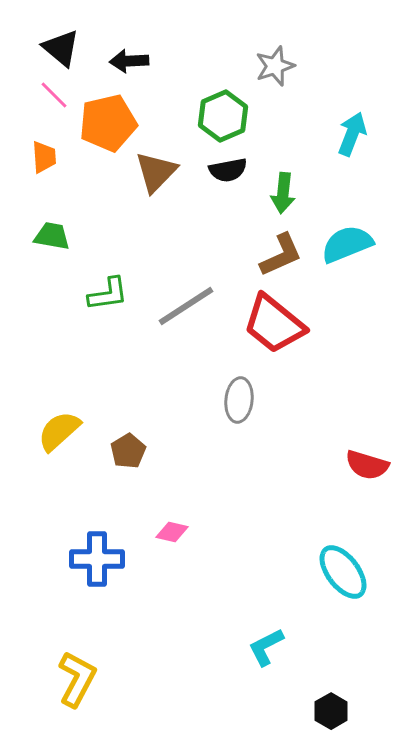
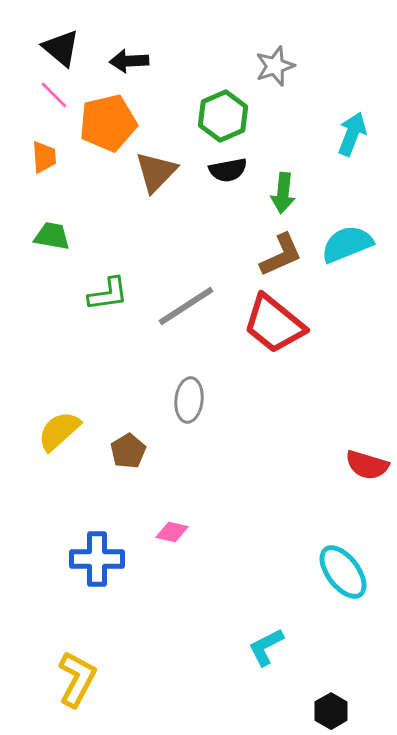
gray ellipse: moved 50 px left
